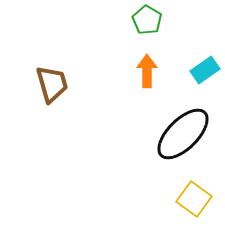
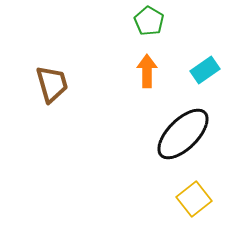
green pentagon: moved 2 px right, 1 px down
yellow square: rotated 16 degrees clockwise
